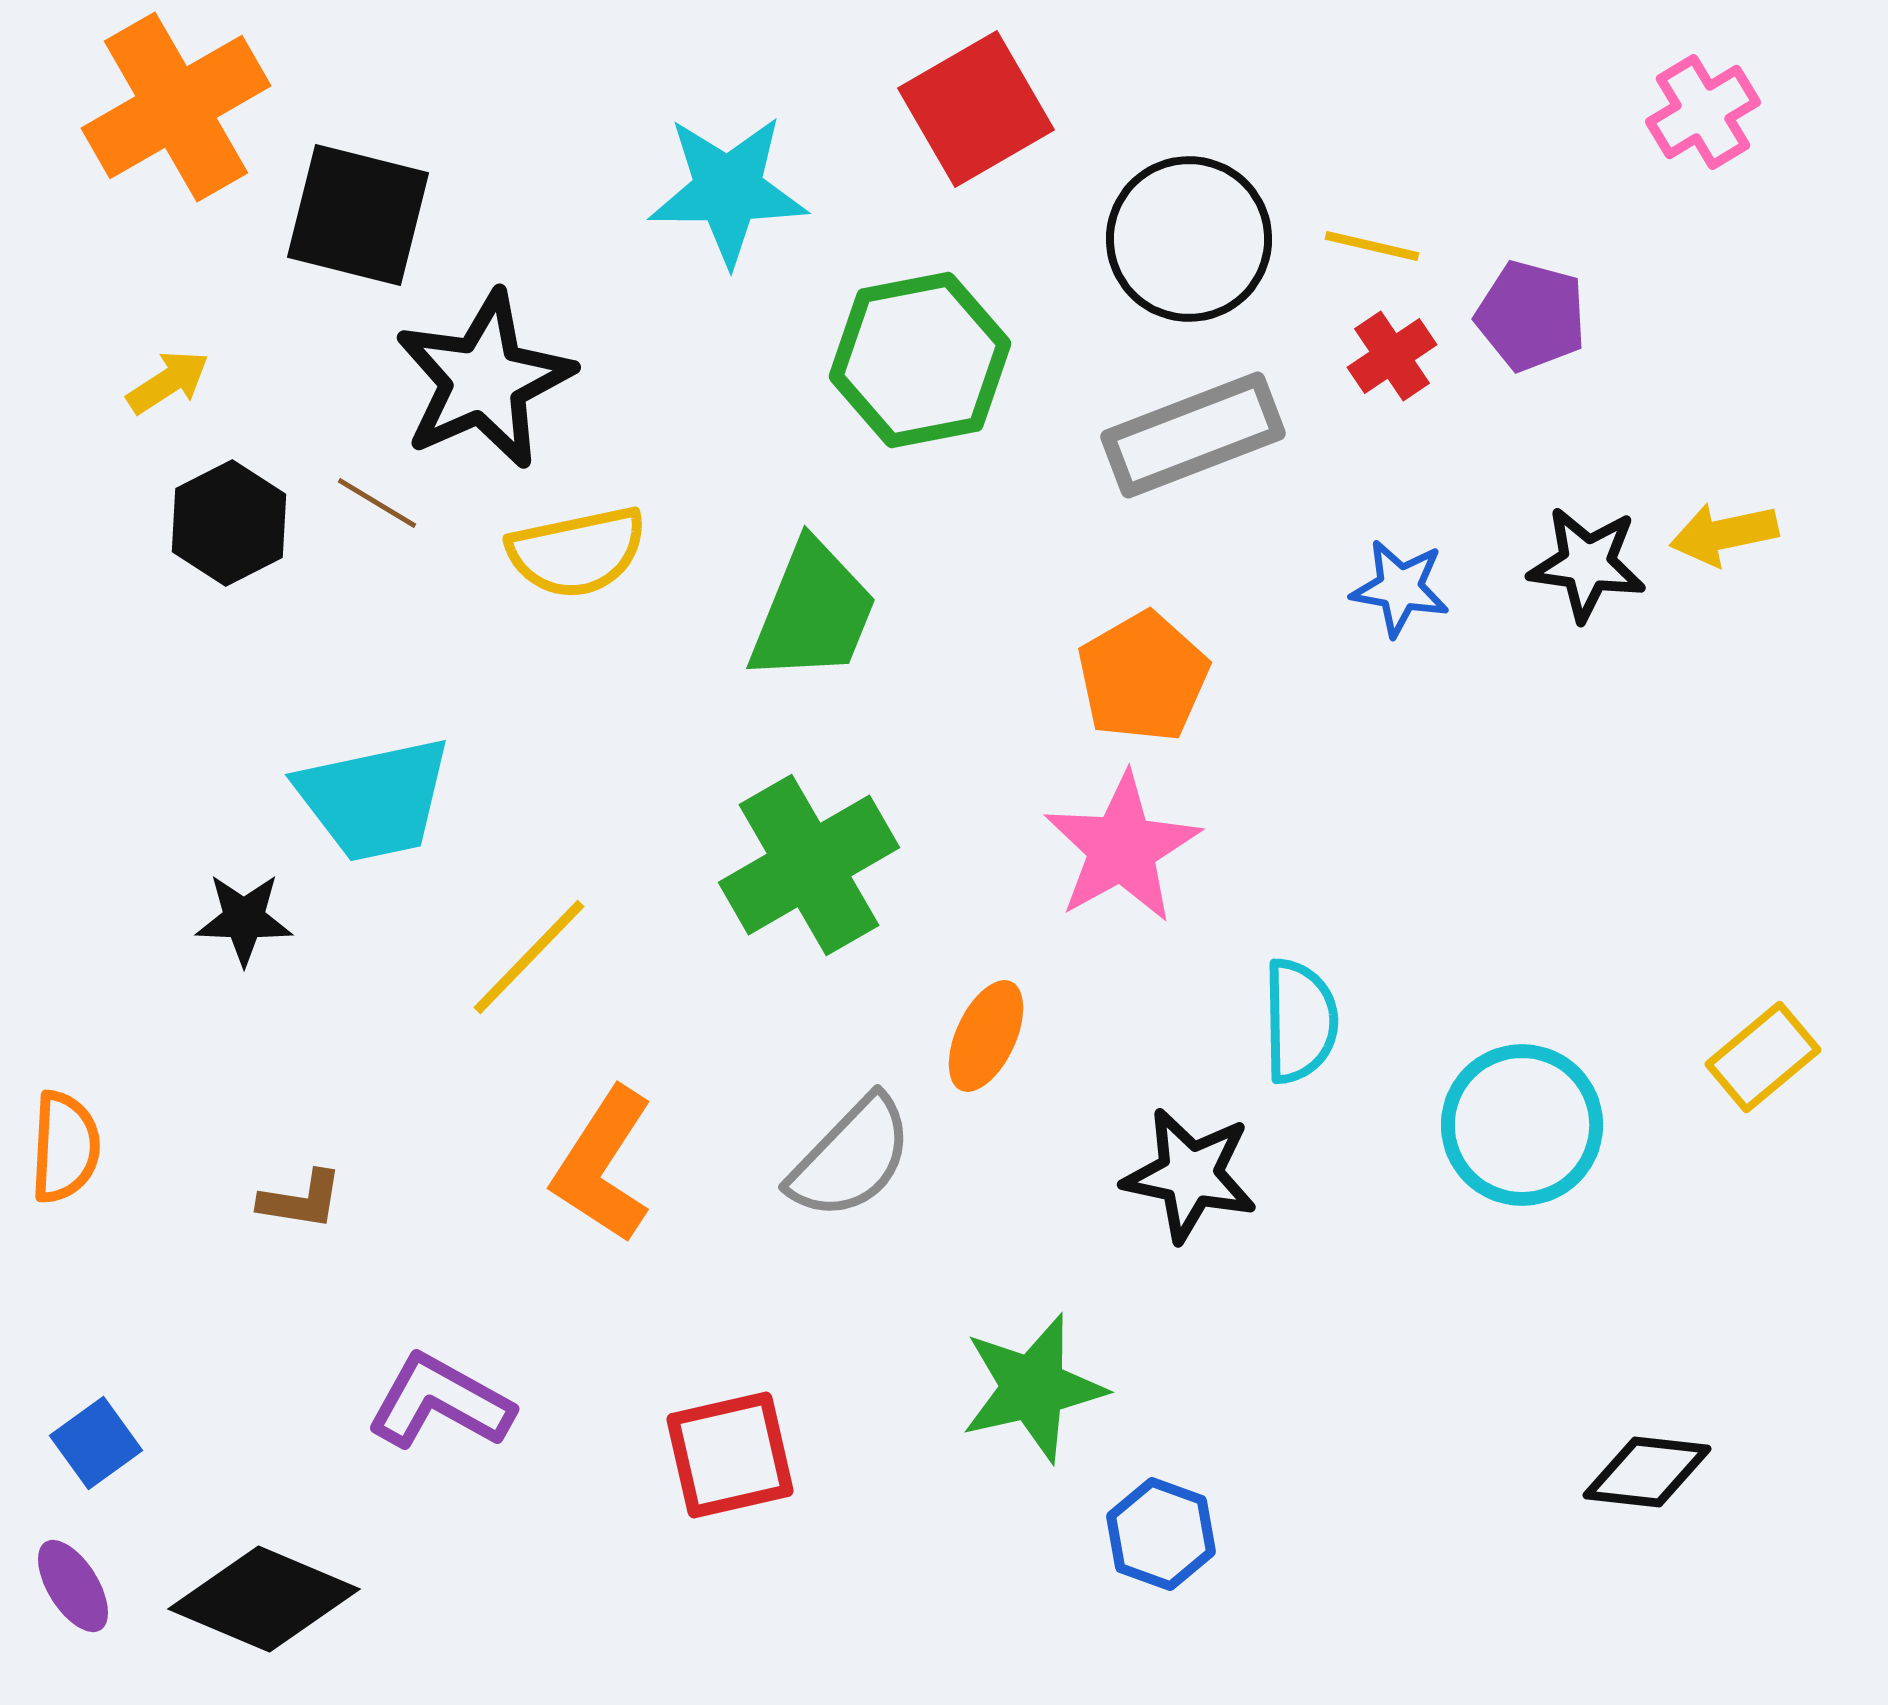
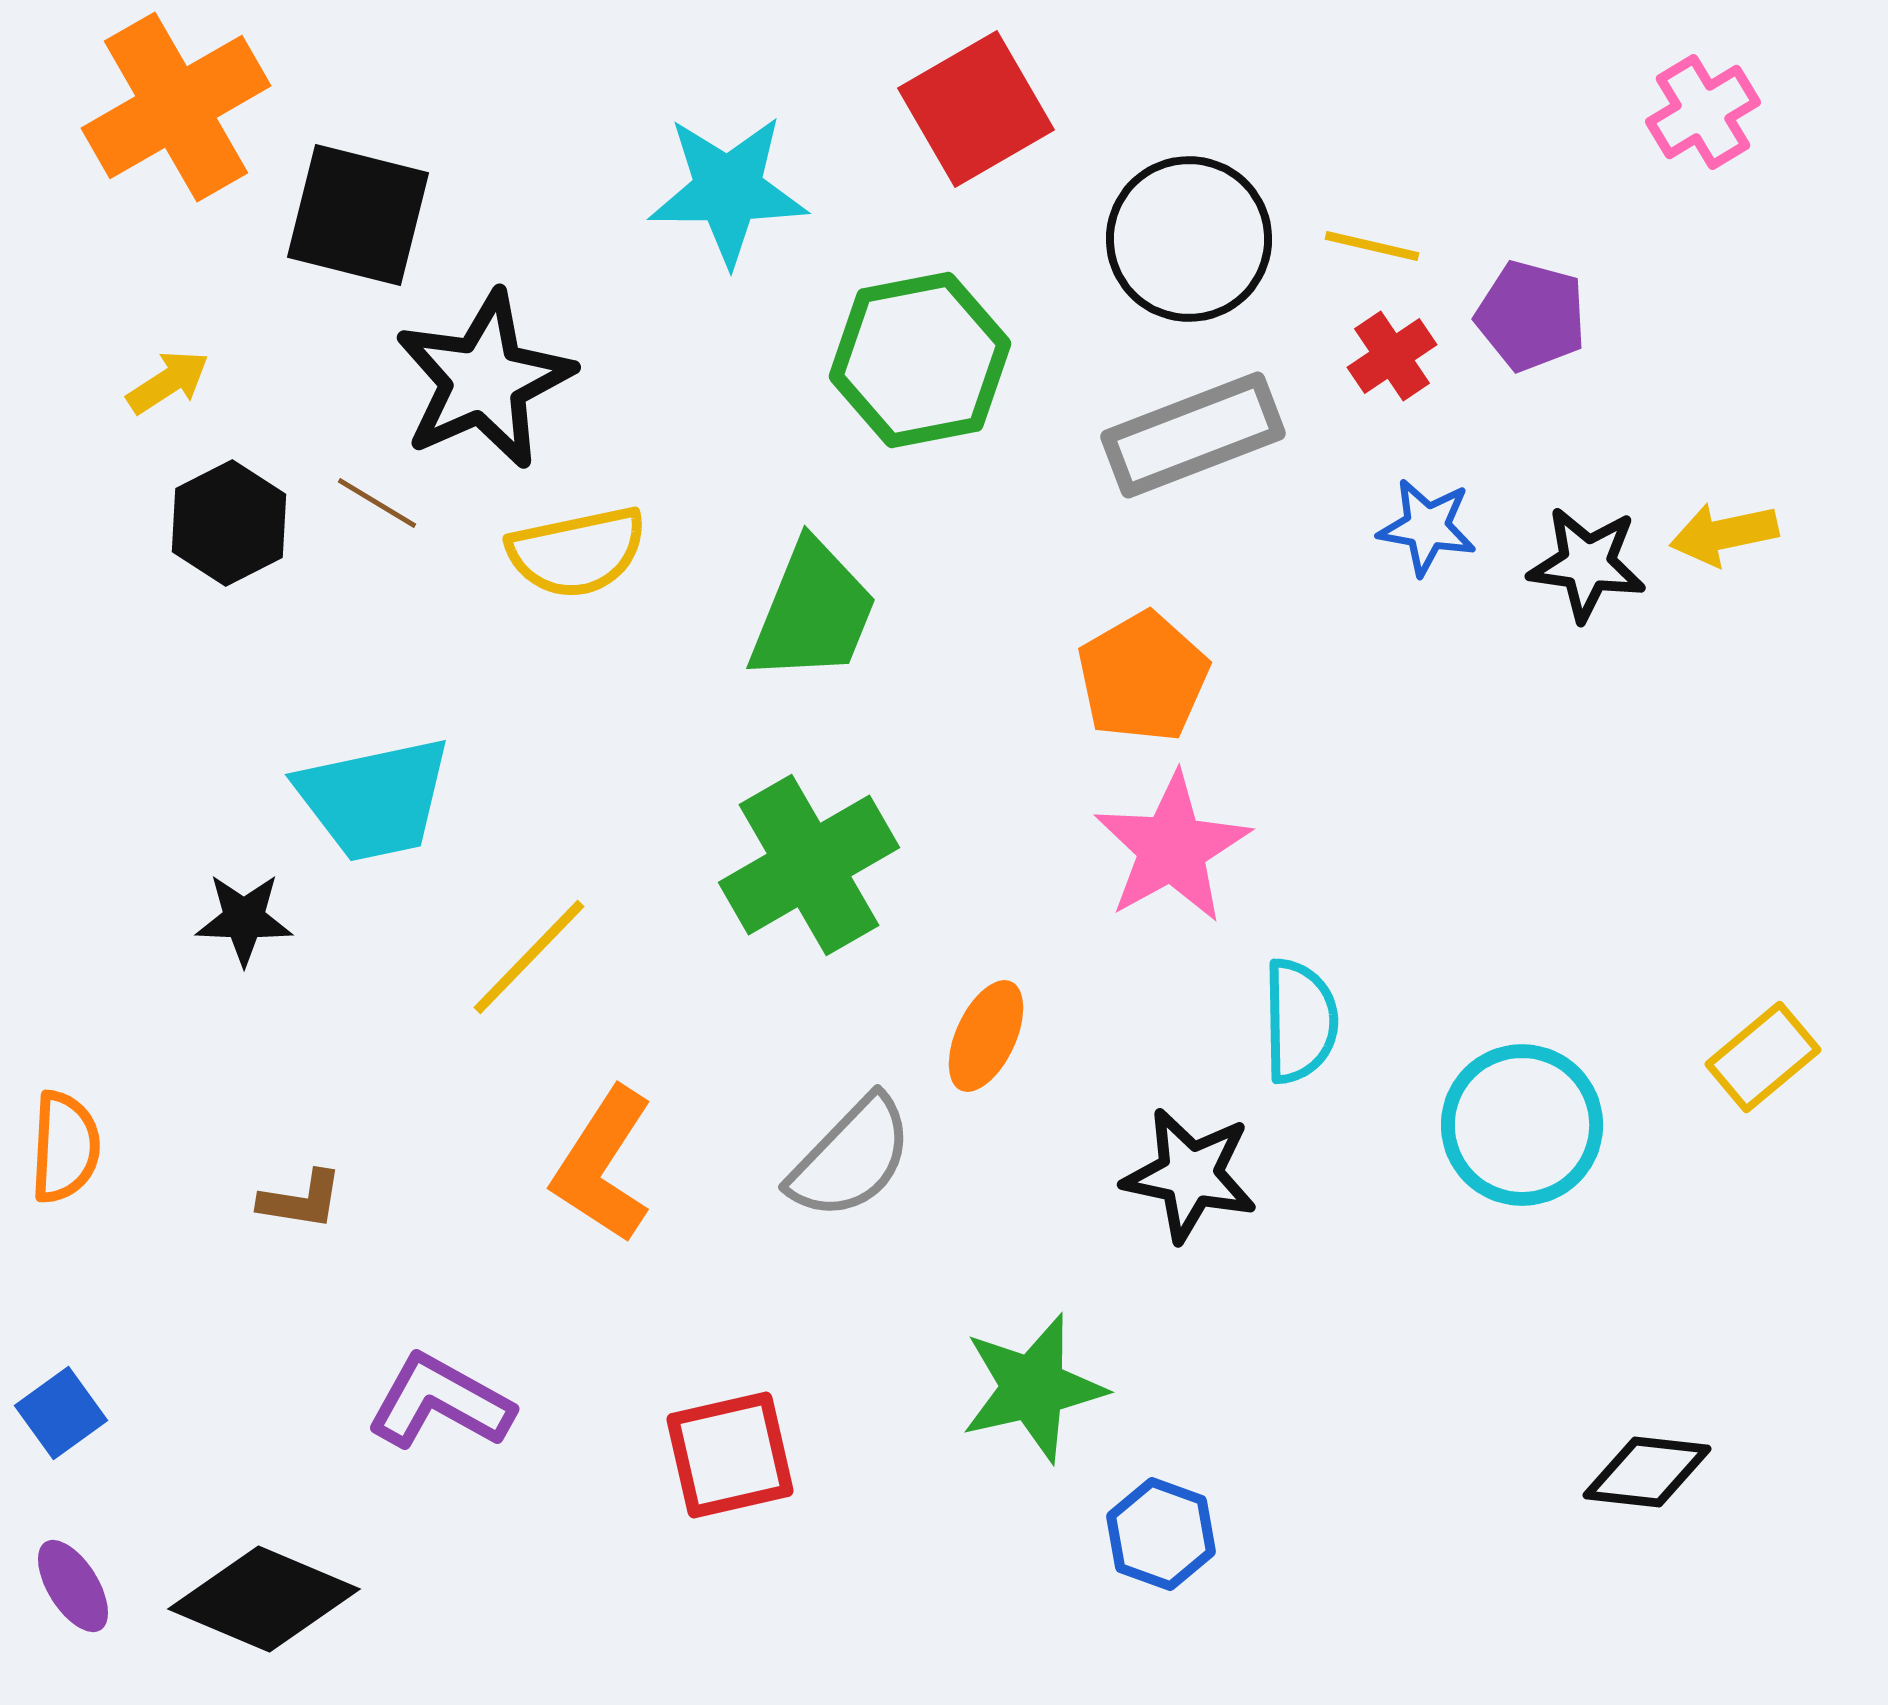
blue star at (1400, 588): moved 27 px right, 61 px up
pink star at (1122, 848): moved 50 px right
blue square at (96, 1443): moved 35 px left, 30 px up
